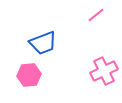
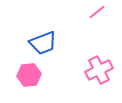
pink line: moved 1 px right, 3 px up
pink cross: moved 5 px left, 1 px up
